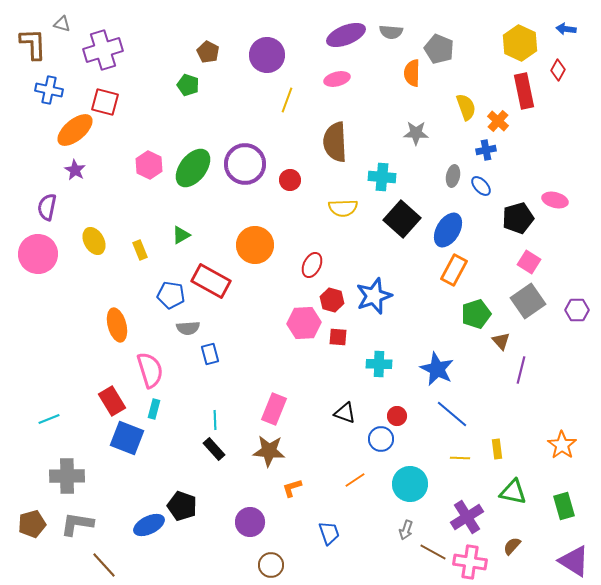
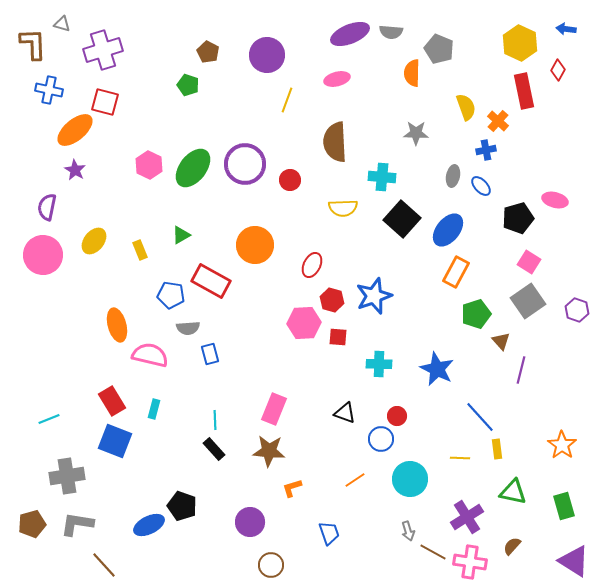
purple ellipse at (346, 35): moved 4 px right, 1 px up
blue ellipse at (448, 230): rotated 8 degrees clockwise
yellow ellipse at (94, 241): rotated 68 degrees clockwise
pink circle at (38, 254): moved 5 px right, 1 px down
orange rectangle at (454, 270): moved 2 px right, 2 px down
purple hexagon at (577, 310): rotated 20 degrees clockwise
pink semicircle at (150, 370): moved 15 px up; rotated 60 degrees counterclockwise
blue line at (452, 414): moved 28 px right, 3 px down; rotated 8 degrees clockwise
blue square at (127, 438): moved 12 px left, 3 px down
gray cross at (67, 476): rotated 8 degrees counterclockwise
cyan circle at (410, 484): moved 5 px up
gray arrow at (406, 530): moved 2 px right, 1 px down; rotated 36 degrees counterclockwise
